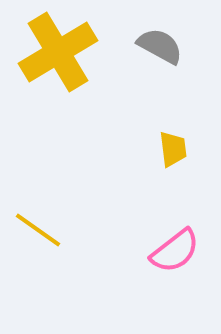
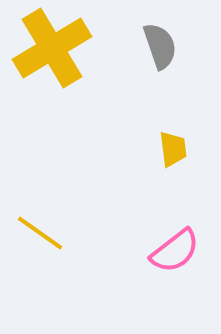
gray semicircle: rotated 42 degrees clockwise
yellow cross: moved 6 px left, 4 px up
yellow line: moved 2 px right, 3 px down
